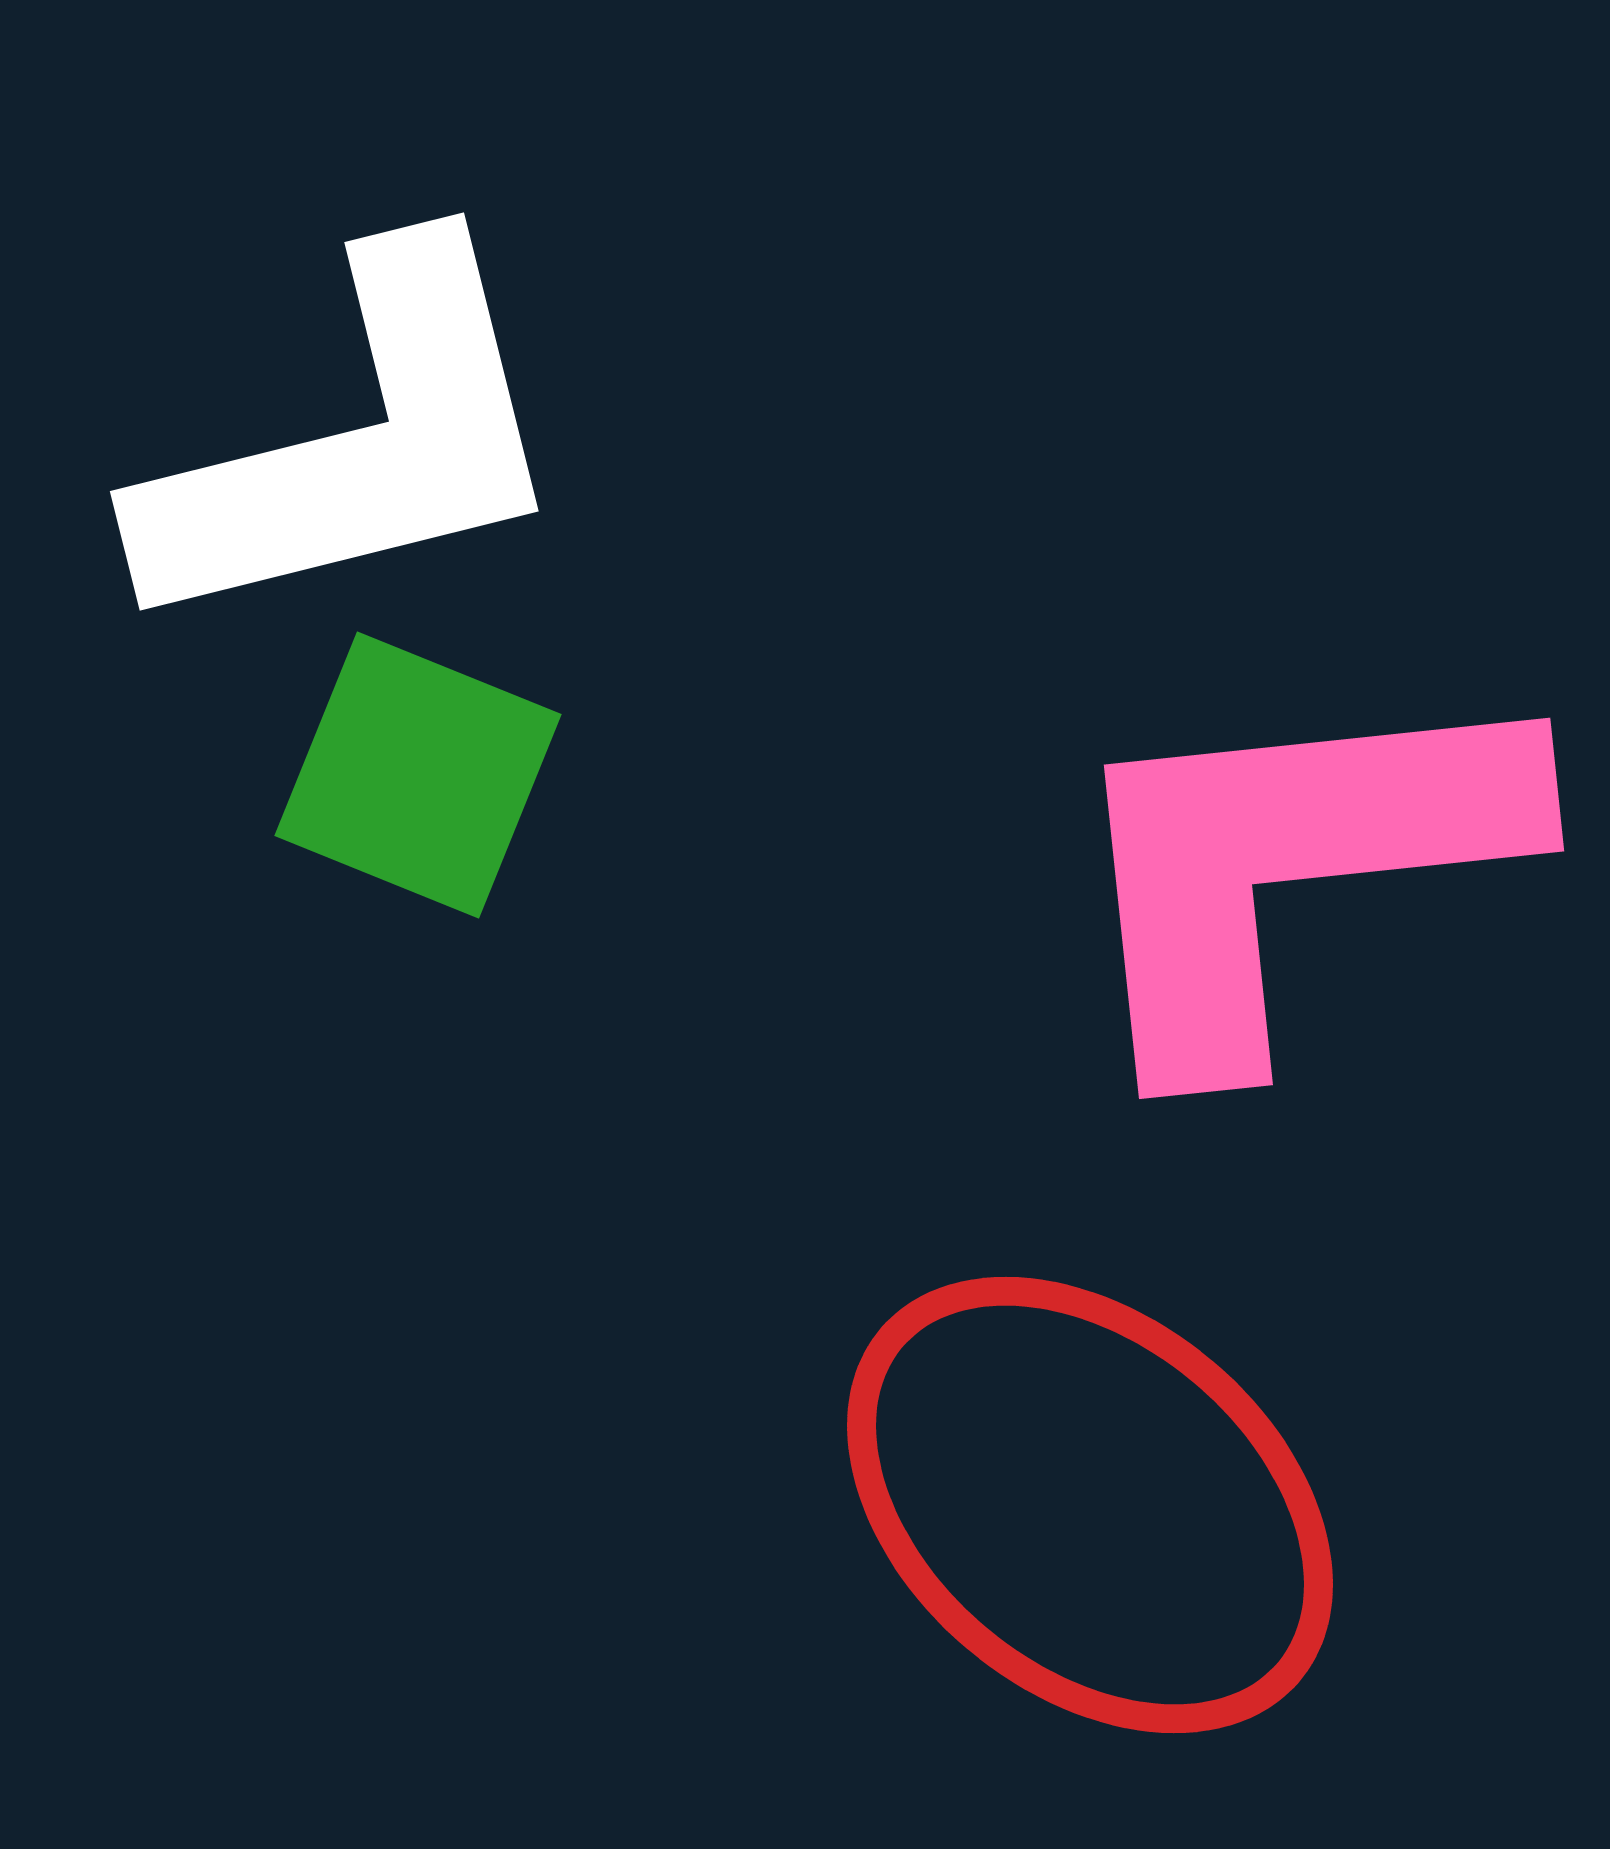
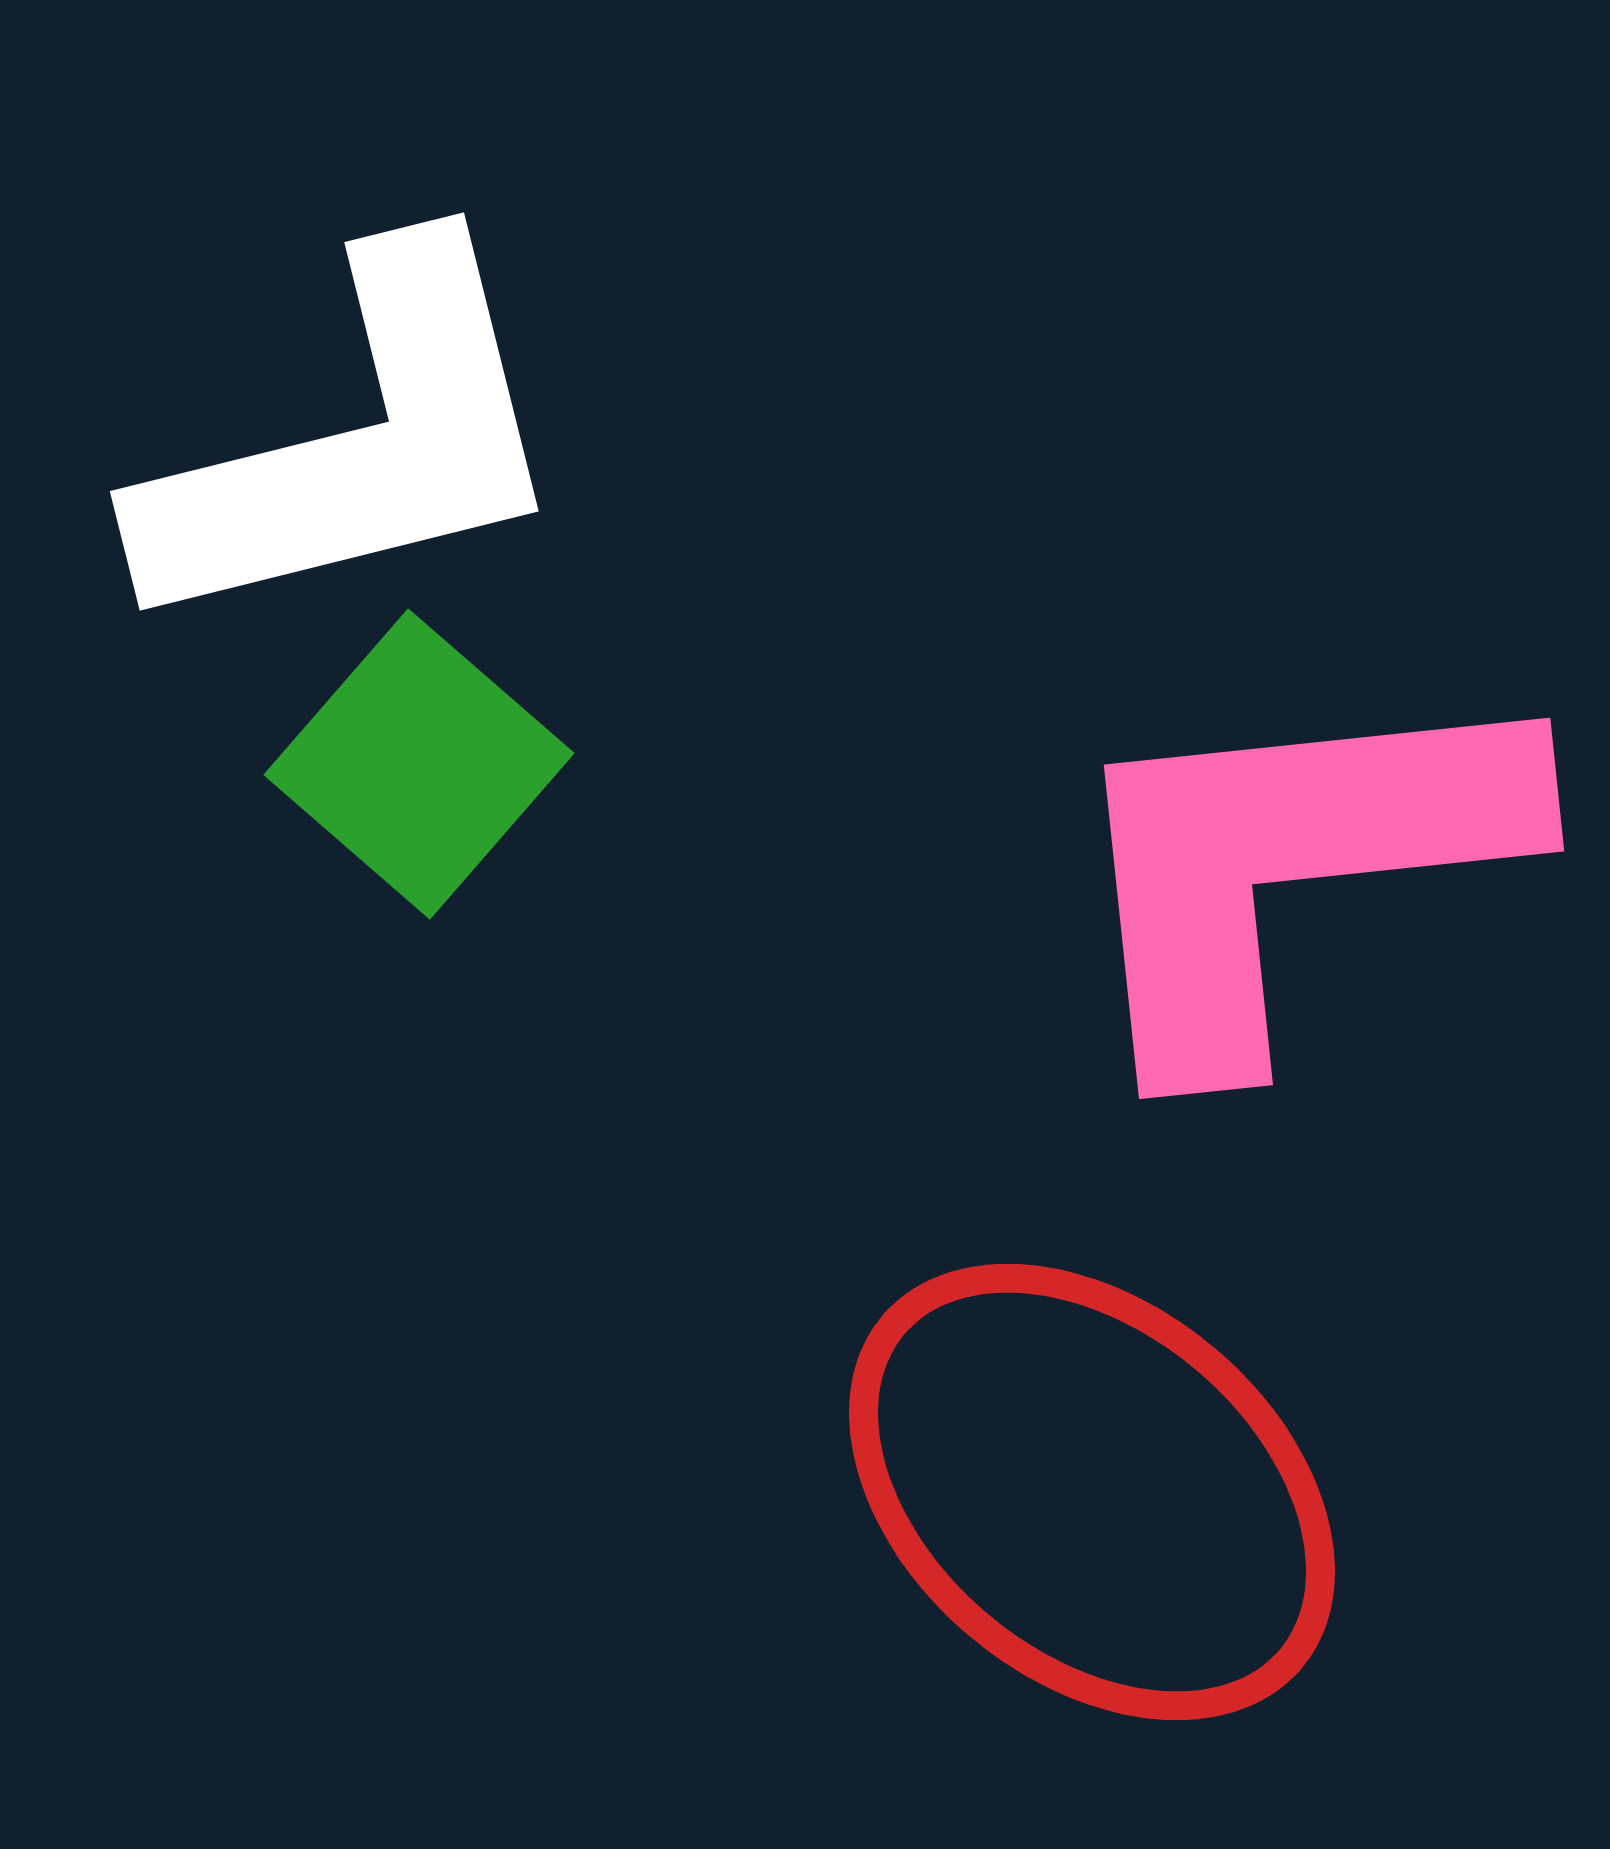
green square: moved 1 px right, 11 px up; rotated 19 degrees clockwise
red ellipse: moved 2 px right, 13 px up
